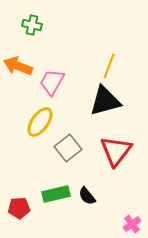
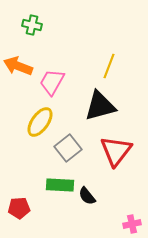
black triangle: moved 5 px left, 5 px down
green rectangle: moved 4 px right, 9 px up; rotated 16 degrees clockwise
pink cross: rotated 24 degrees clockwise
